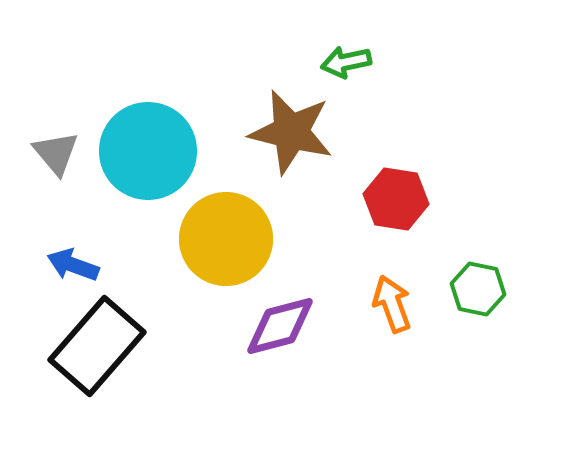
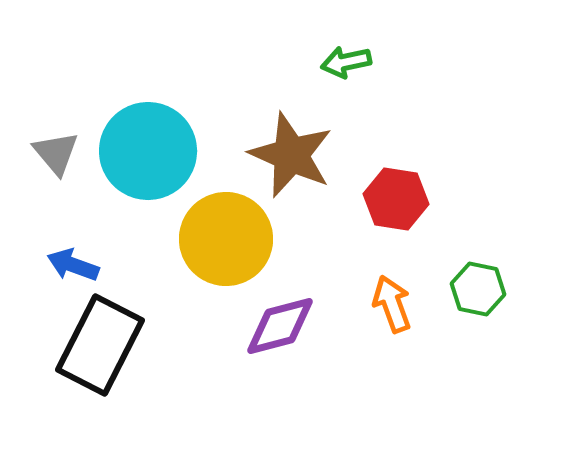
brown star: moved 23 px down; rotated 10 degrees clockwise
black rectangle: moved 3 px right, 1 px up; rotated 14 degrees counterclockwise
